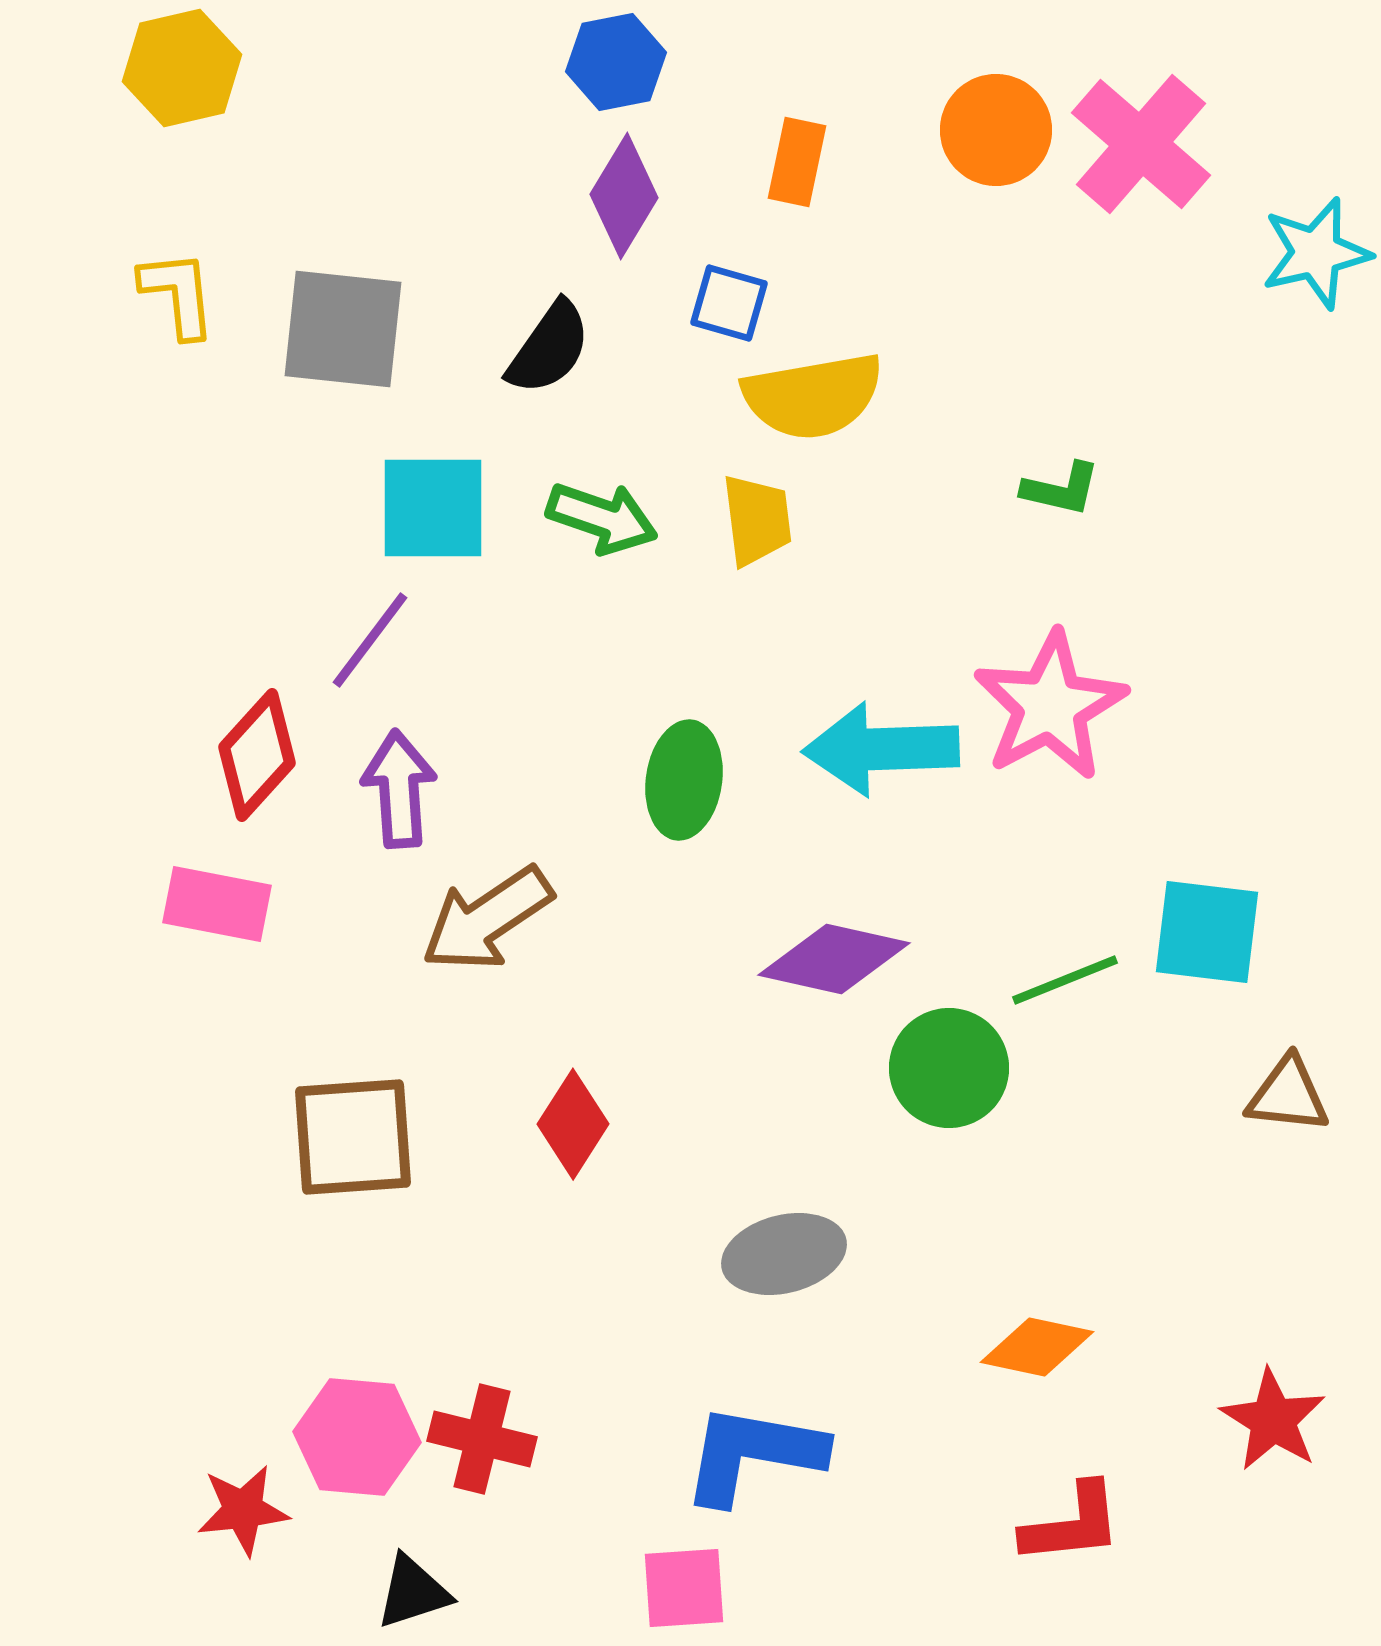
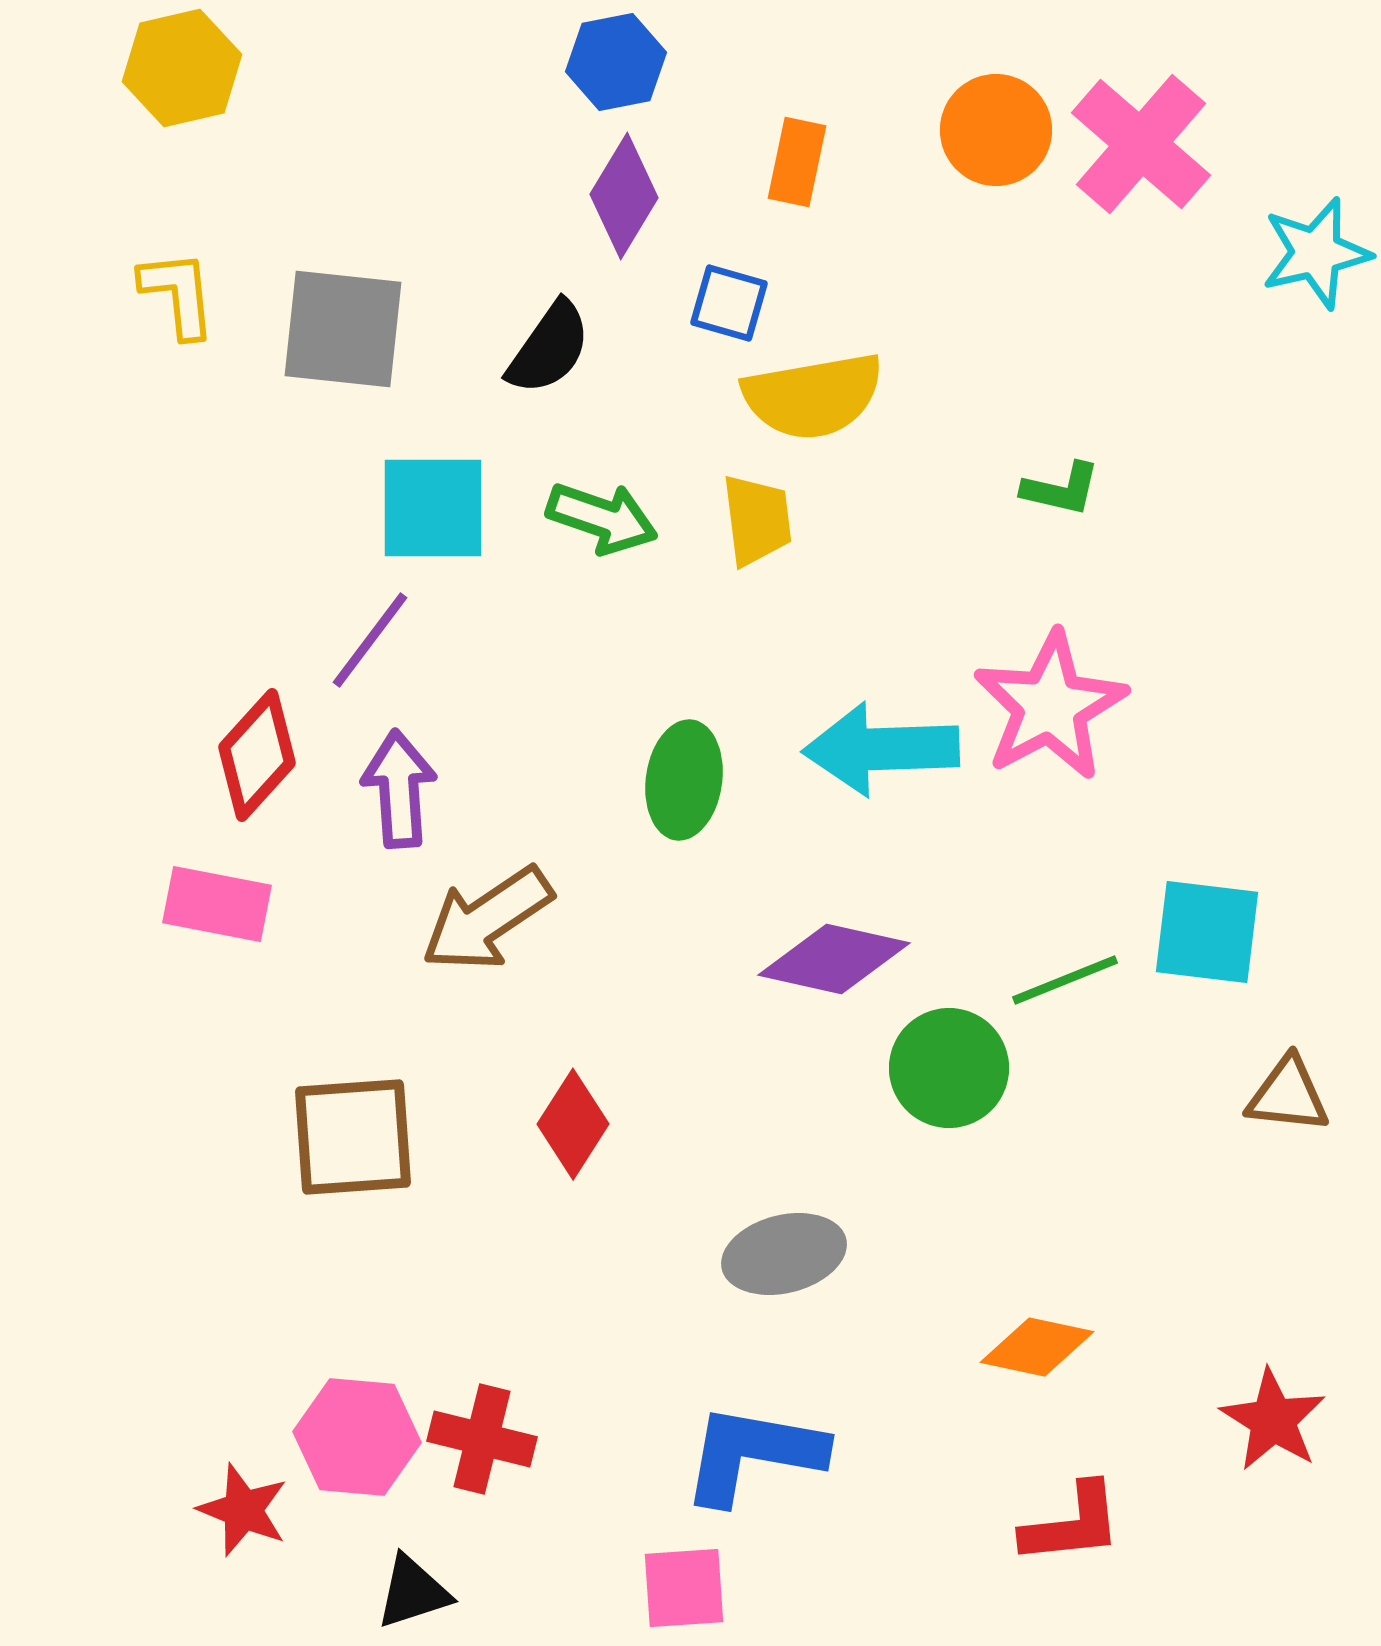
red star at (243, 1510): rotated 28 degrees clockwise
